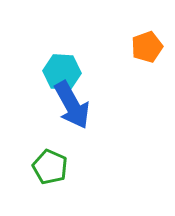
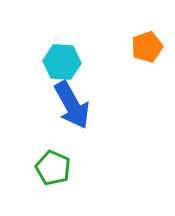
cyan hexagon: moved 10 px up
green pentagon: moved 3 px right, 1 px down
